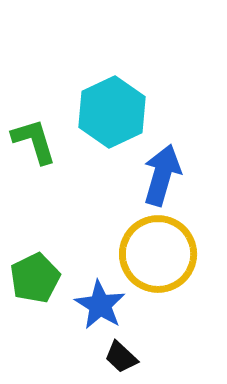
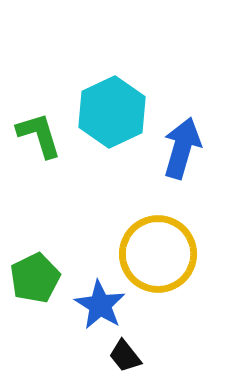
green L-shape: moved 5 px right, 6 px up
blue arrow: moved 20 px right, 27 px up
black trapezoid: moved 4 px right, 1 px up; rotated 9 degrees clockwise
